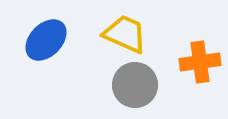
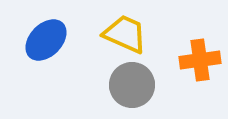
orange cross: moved 2 px up
gray circle: moved 3 px left
